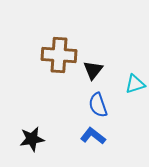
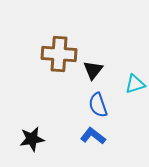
brown cross: moved 1 px up
